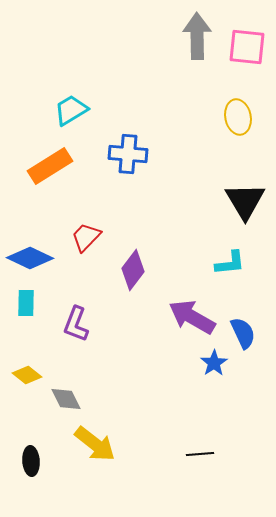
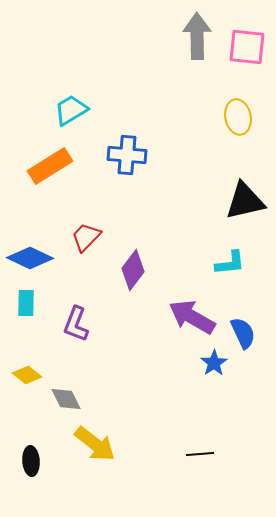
blue cross: moved 1 px left, 1 px down
black triangle: rotated 48 degrees clockwise
